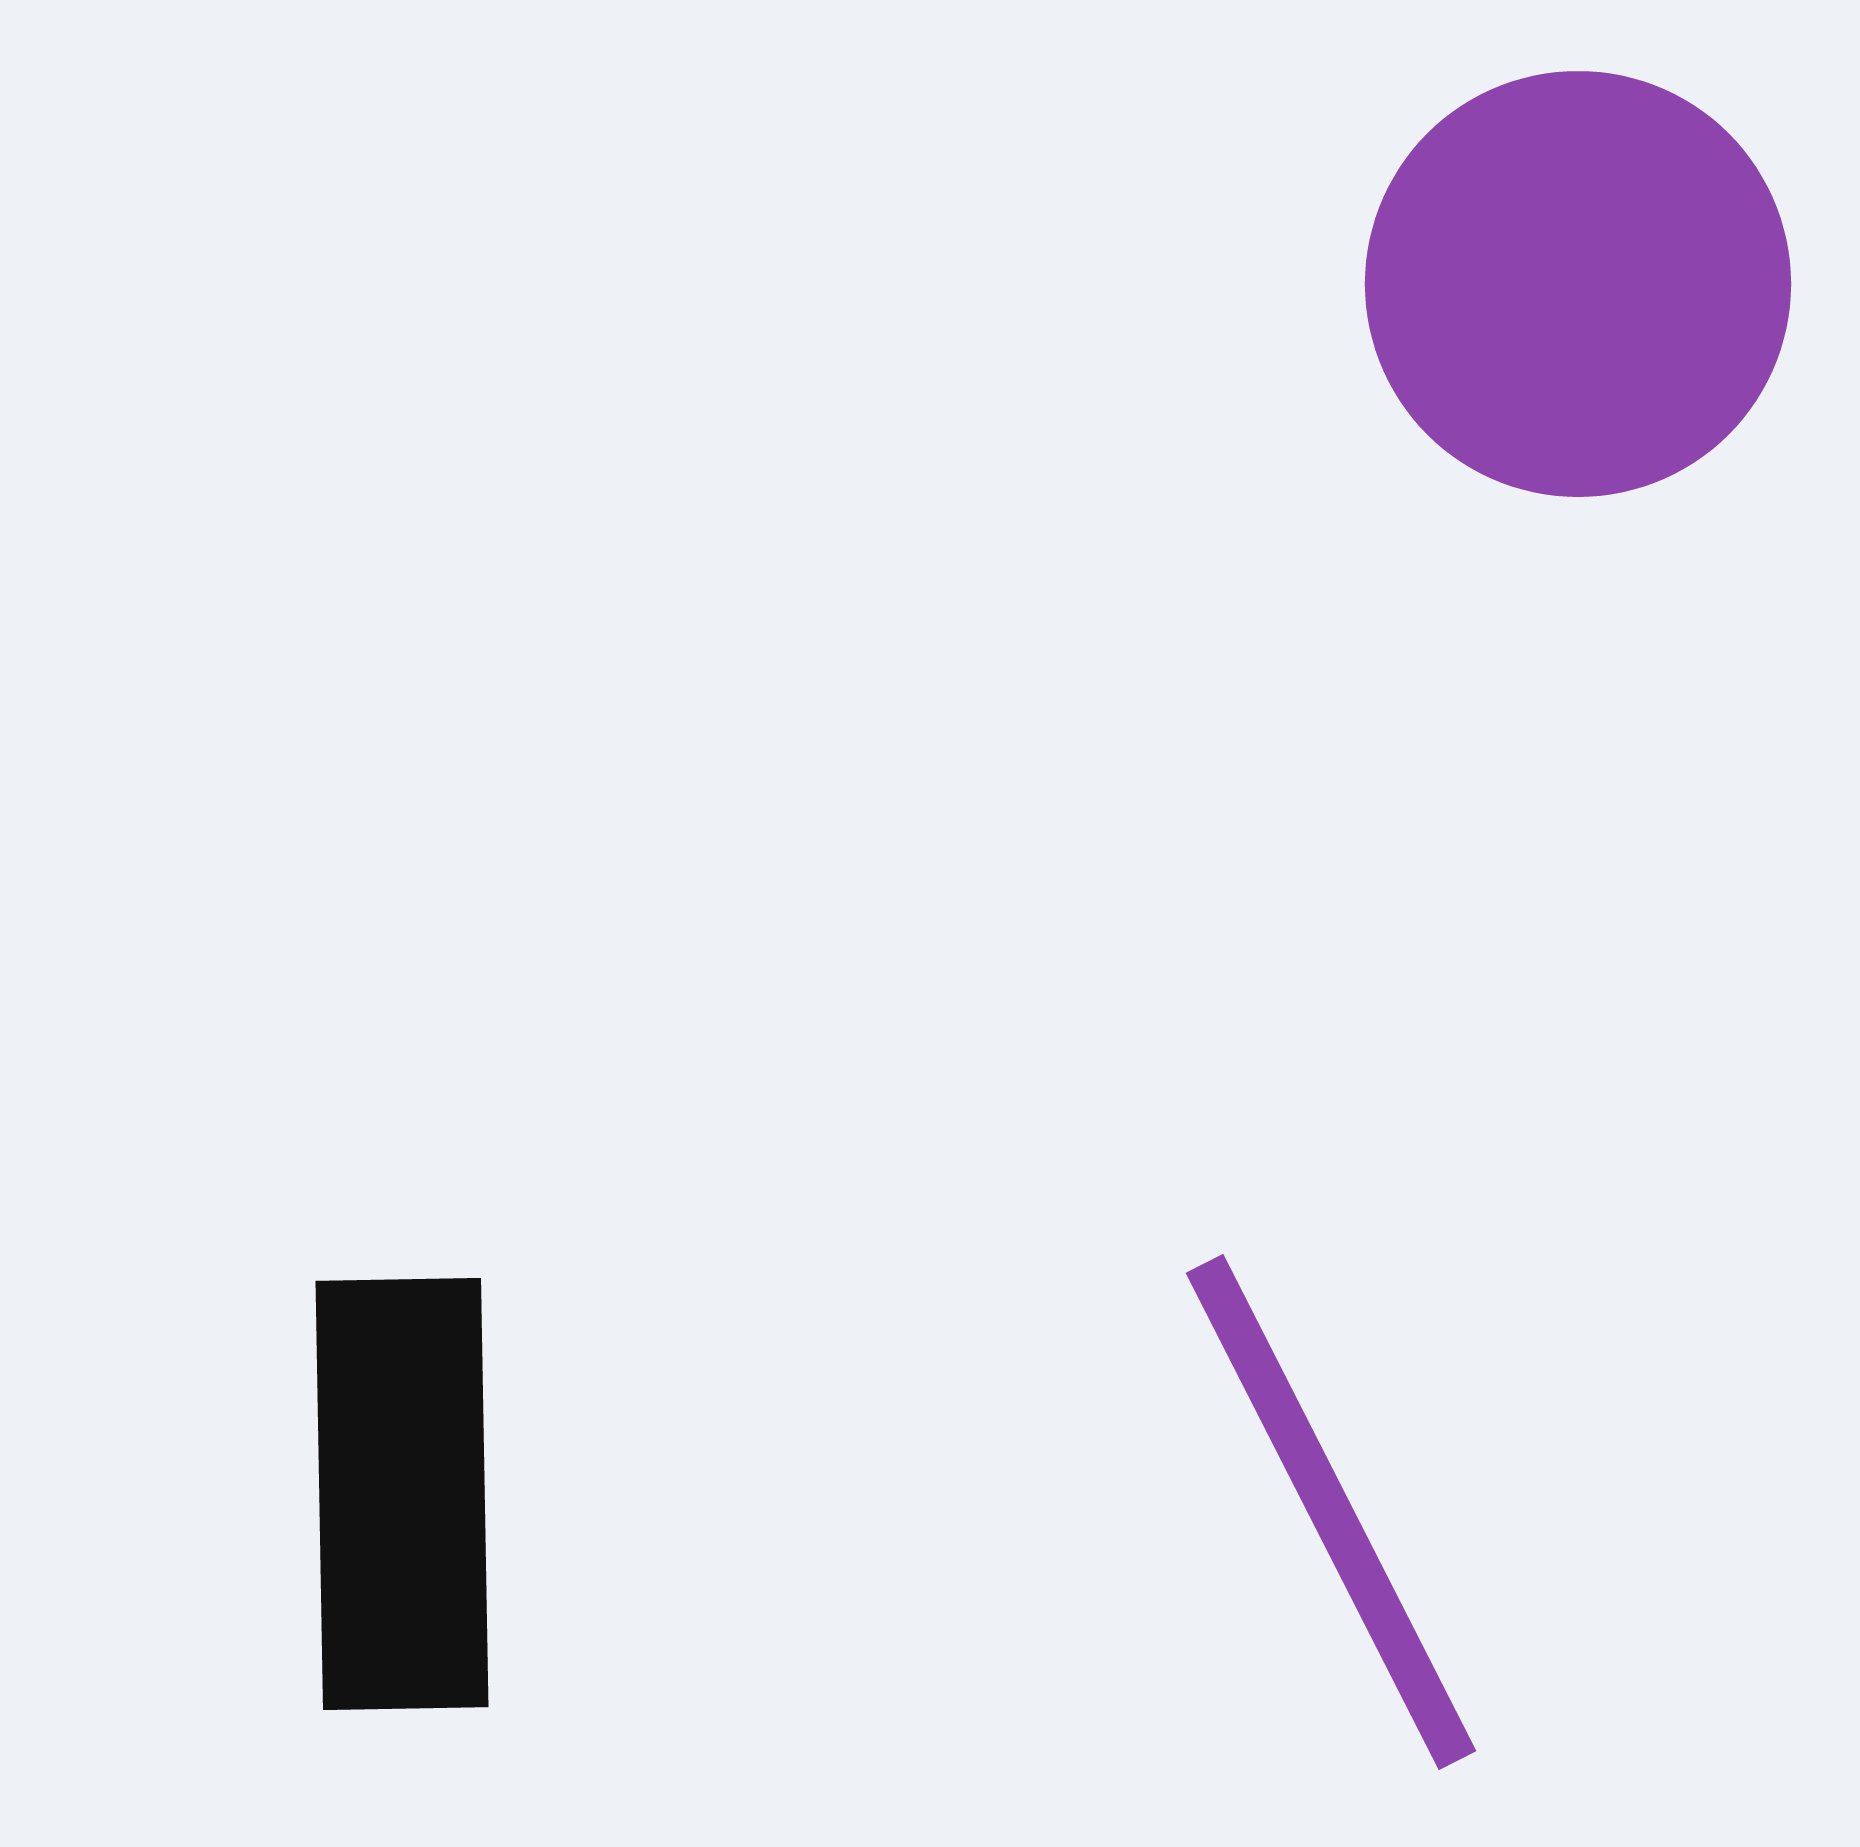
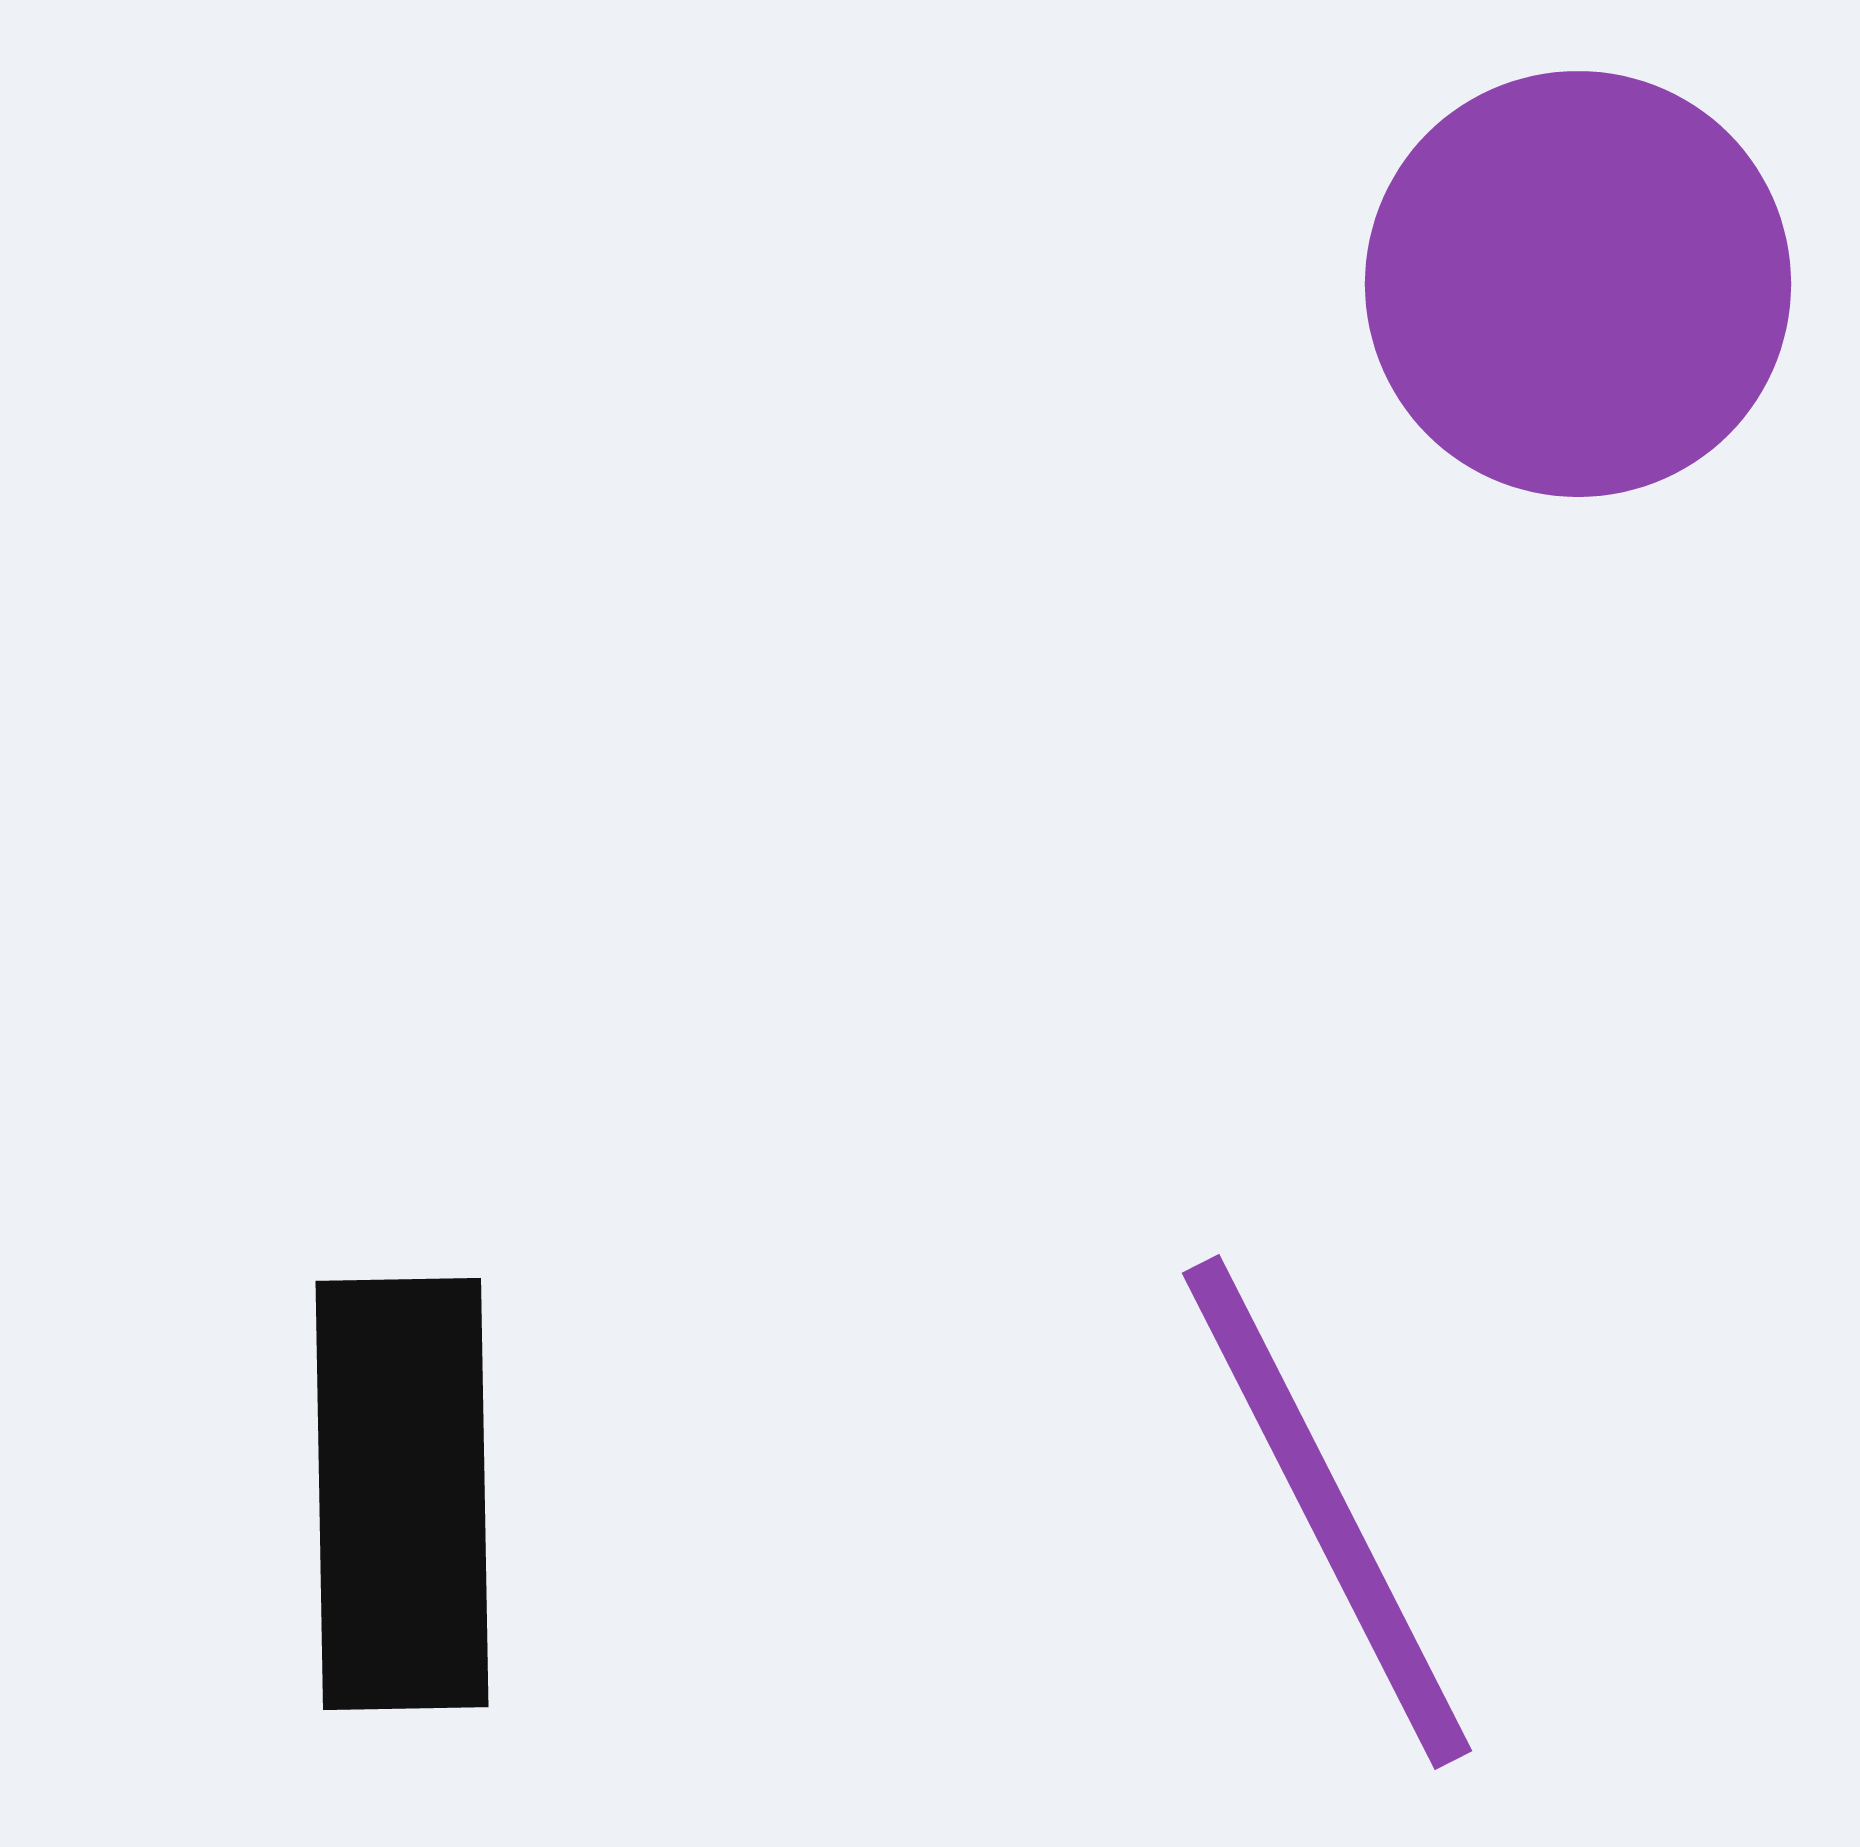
purple line: moved 4 px left
